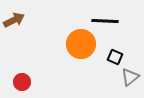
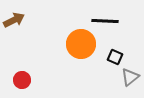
red circle: moved 2 px up
